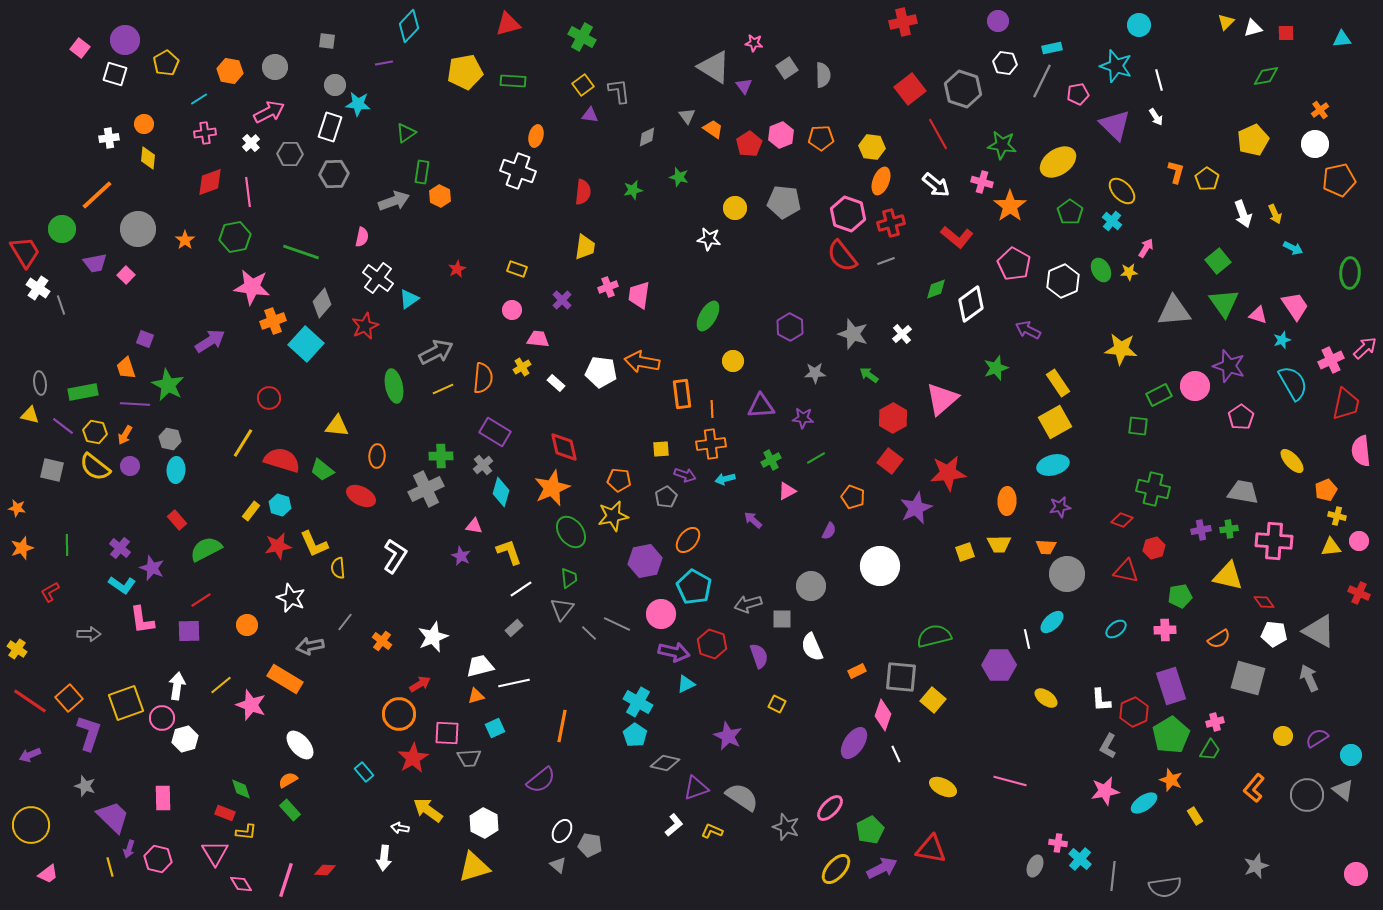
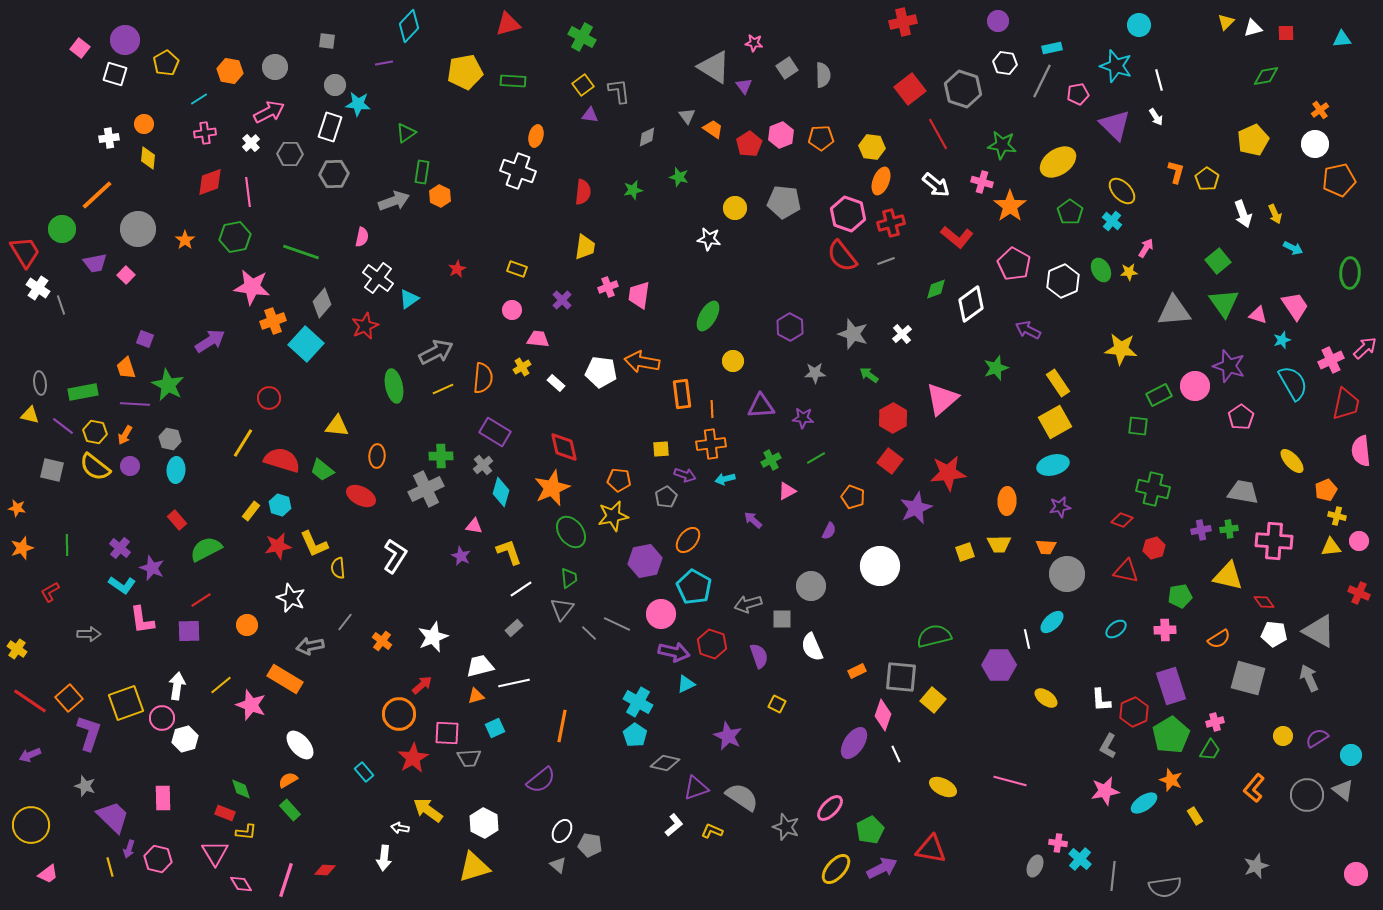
red arrow at (420, 684): moved 2 px right, 1 px down; rotated 10 degrees counterclockwise
